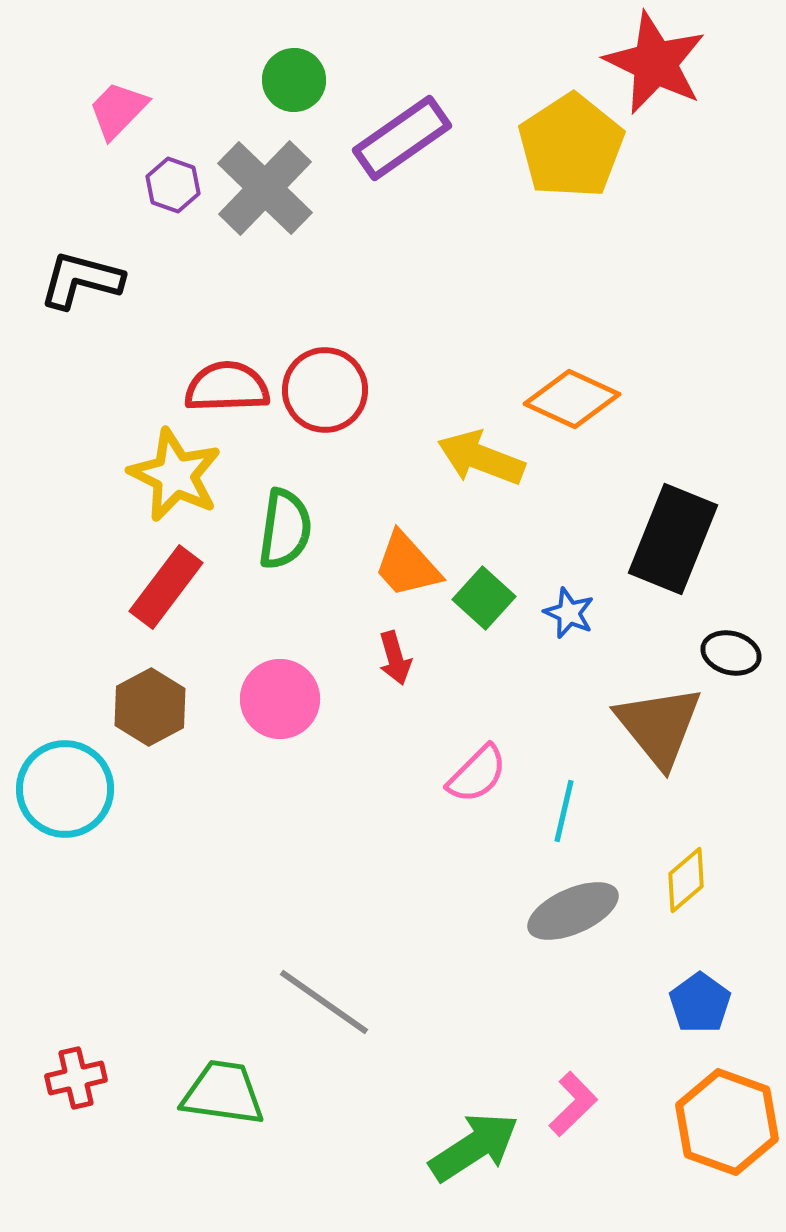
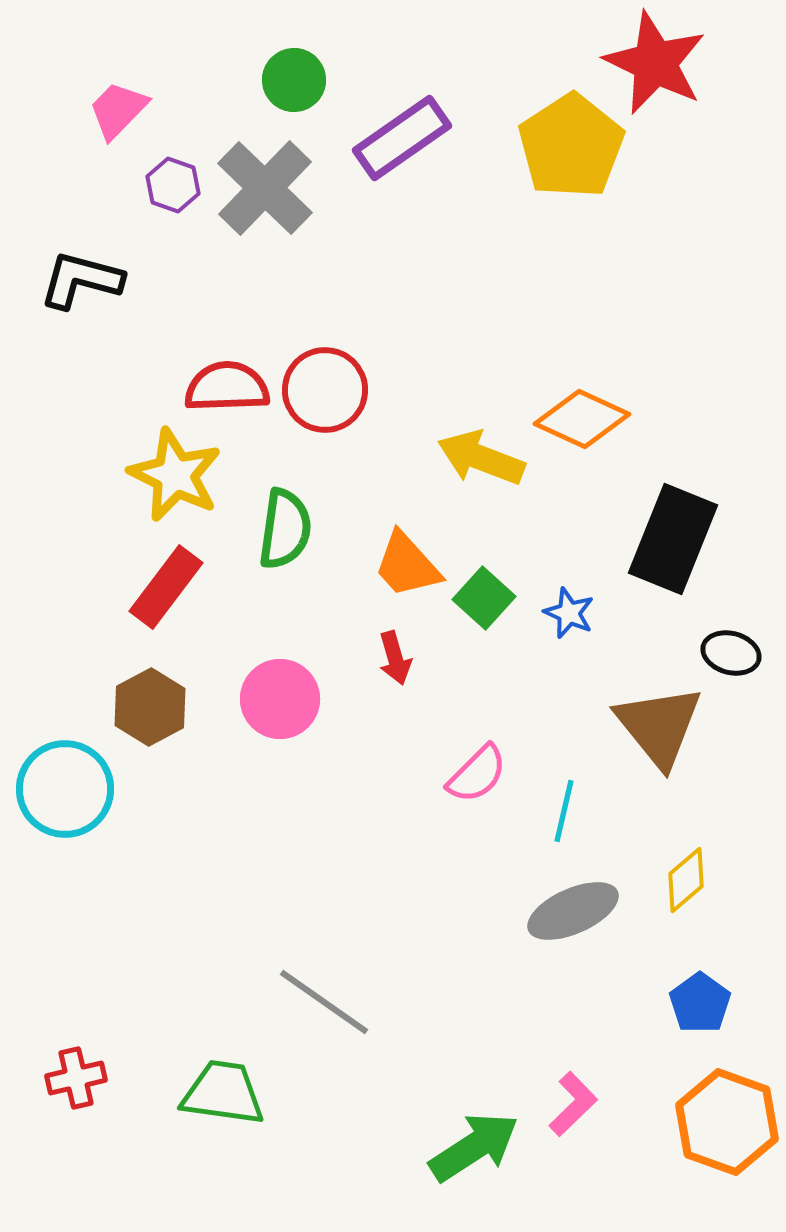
orange diamond: moved 10 px right, 20 px down
